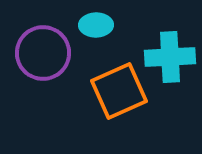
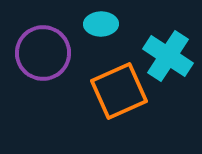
cyan ellipse: moved 5 px right, 1 px up
cyan cross: moved 2 px left, 1 px up; rotated 36 degrees clockwise
